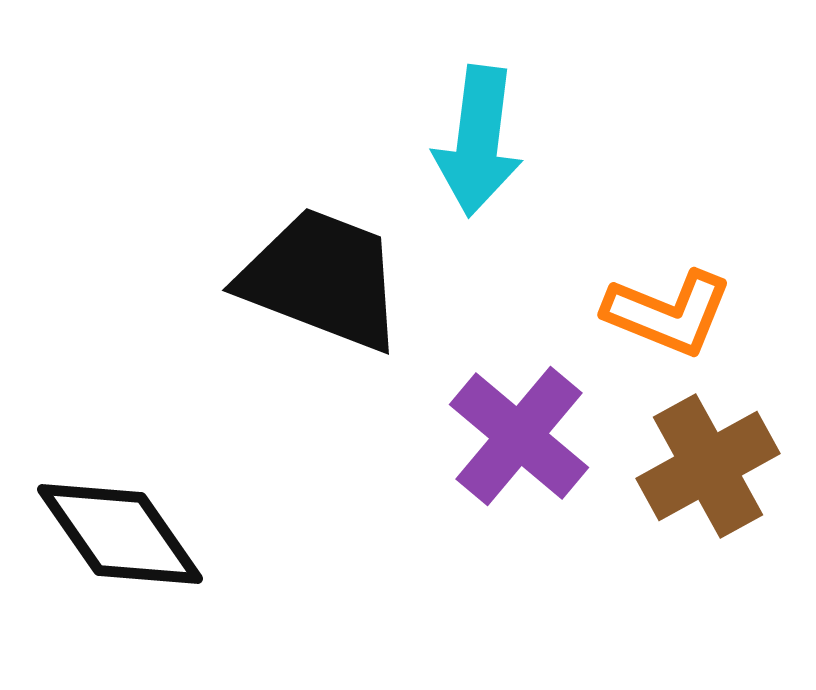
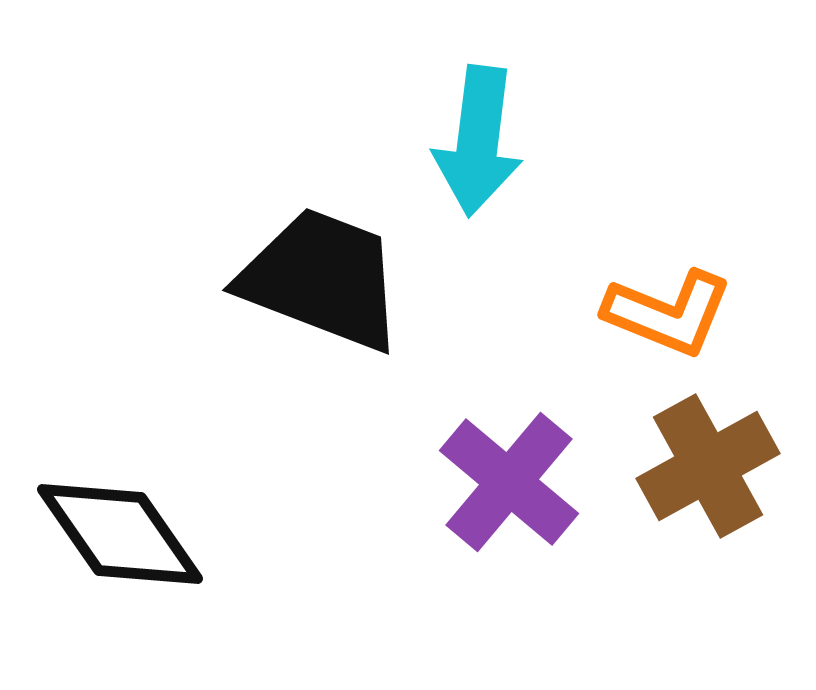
purple cross: moved 10 px left, 46 px down
